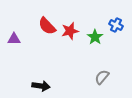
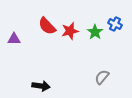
blue cross: moved 1 px left, 1 px up
green star: moved 5 px up
